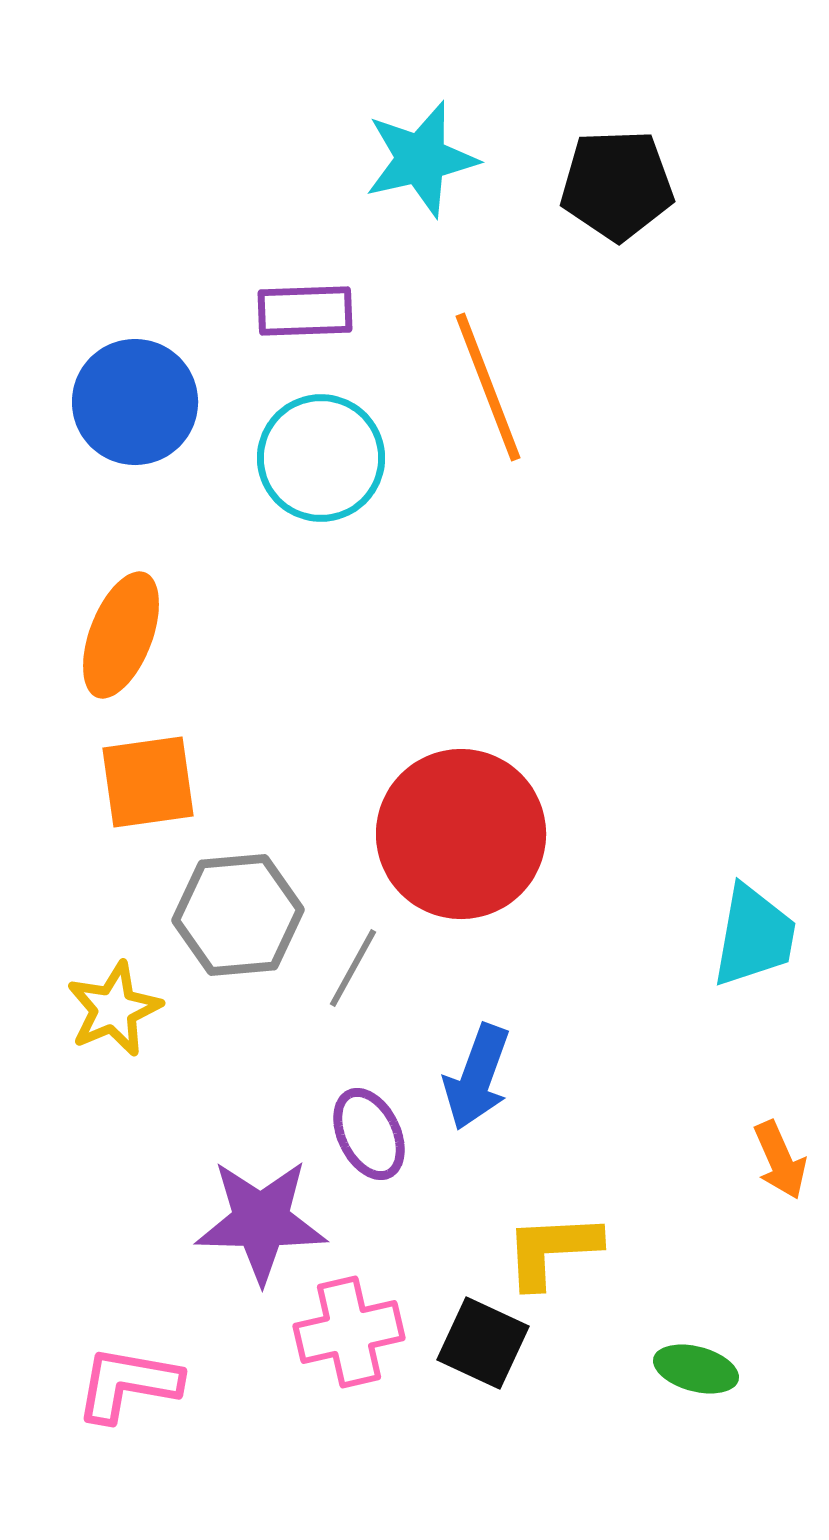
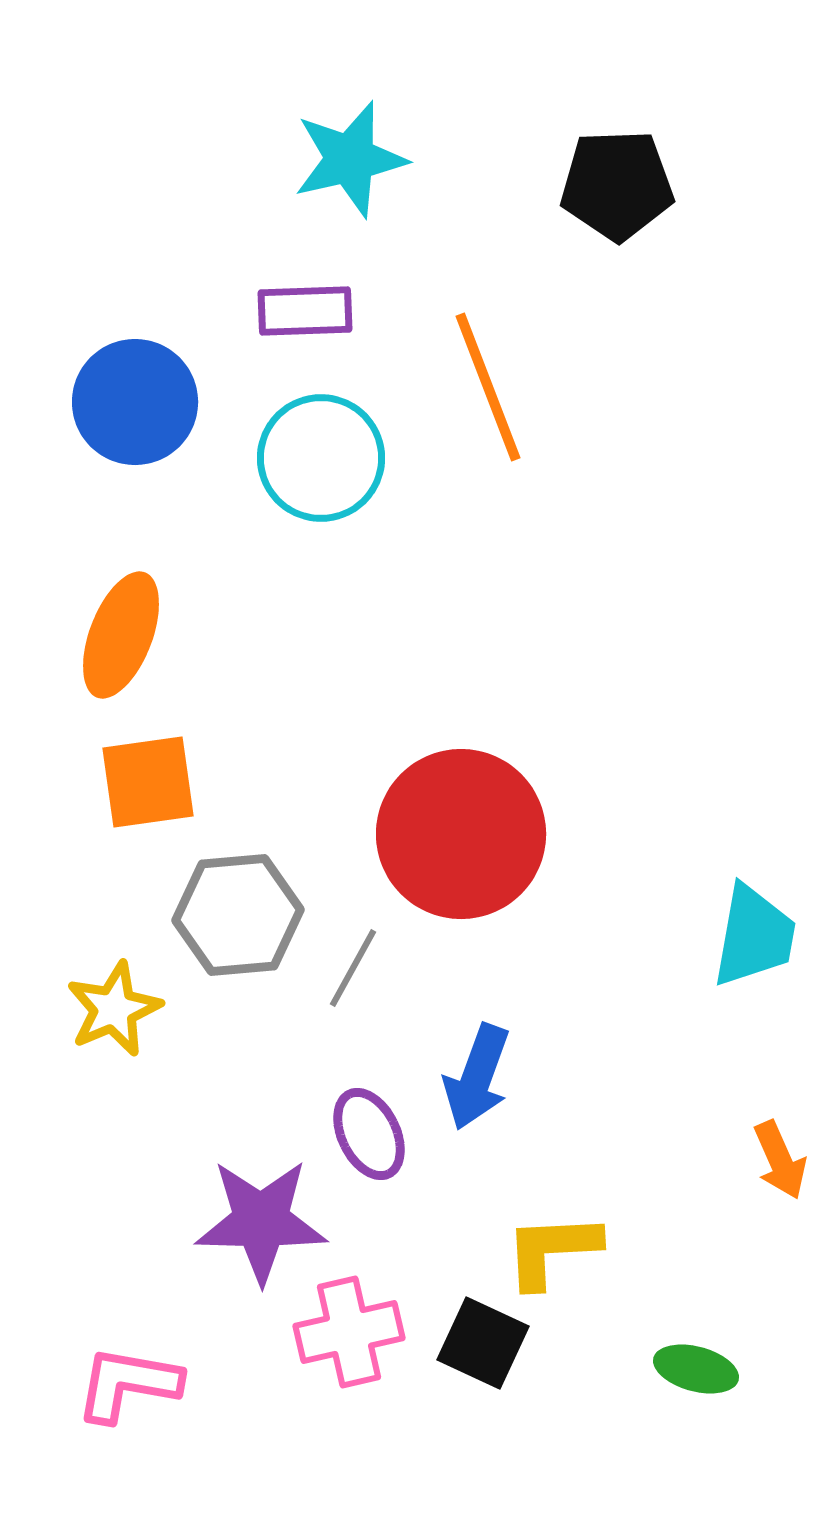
cyan star: moved 71 px left
